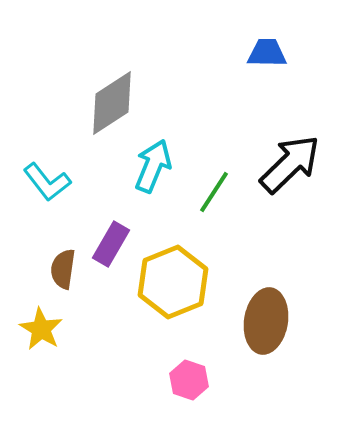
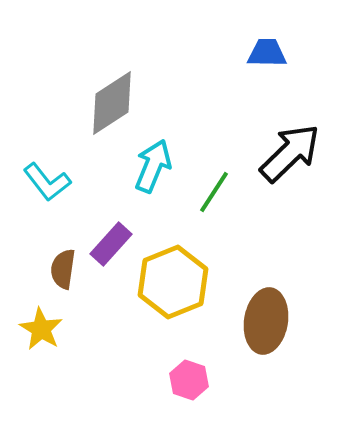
black arrow: moved 11 px up
purple rectangle: rotated 12 degrees clockwise
